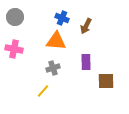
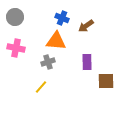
brown arrow: rotated 28 degrees clockwise
pink cross: moved 2 px right, 1 px up
purple rectangle: moved 1 px right
gray cross: moved 5 px left, 6 px up
yellow line: moved 2 px left, 4 px up
